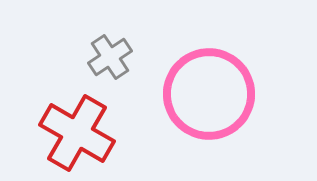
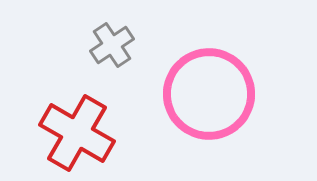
gray cross: moved 2 px right, 12 px up
